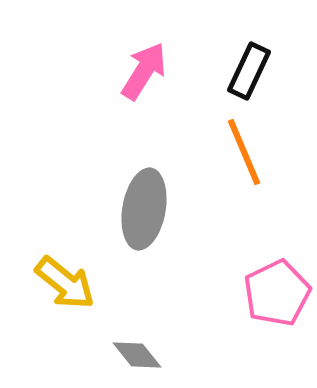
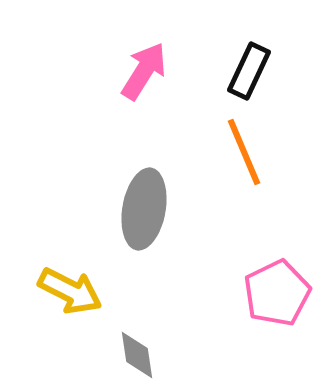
yellow arrow: moved 5 px right, 8 px down; rotated 12 degrees counterclockwise
gray diamond: rotated 30 degrees clockwise
